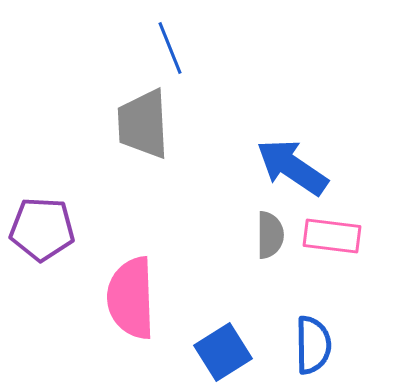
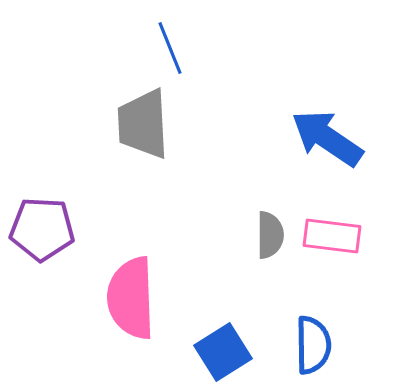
blue arrow: moved 35 px right, 29 px up
